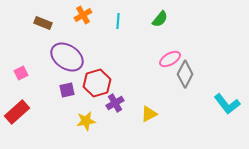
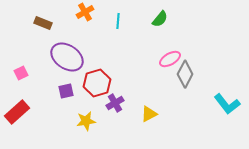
orange cross: moved 2 px right, 3 px up
purple square: moved 1 px left, 1 px down
